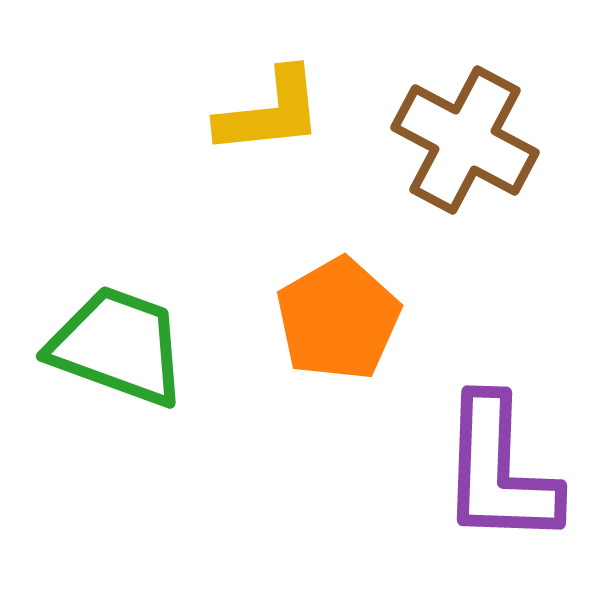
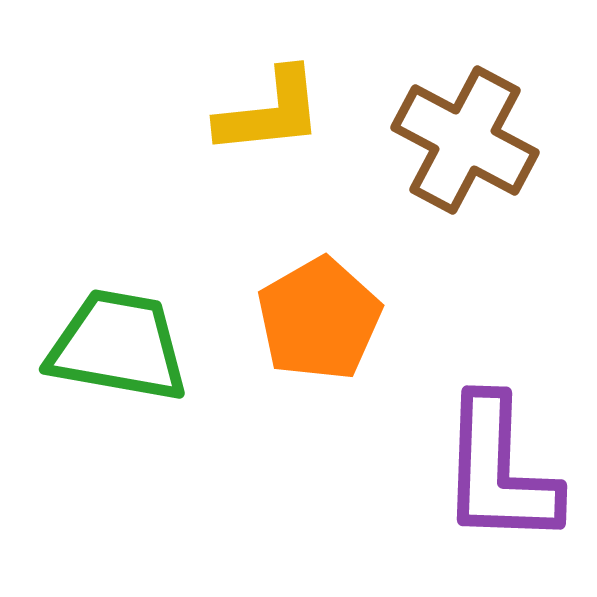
orange pentagon: moved 19 px left
green trapezoid: rotated 10 degrees counterclockwise
